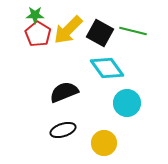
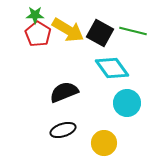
yellow arrow: rotated 104 degrees counterclockwise
cyan diamond: moved 5 px right
